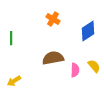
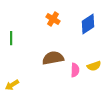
blue diamond: moved 7 px up
yellow semicircle: rotated 112 degrees clockwise
yellow arrow: moved 2 px left, 4 px down
